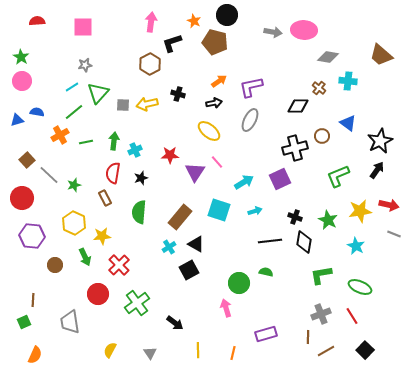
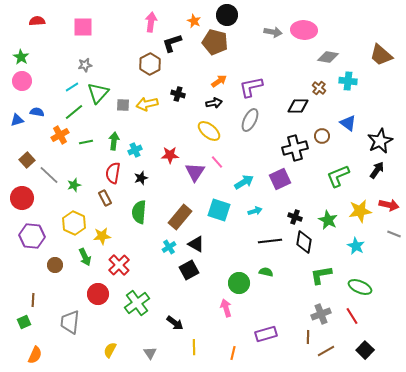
gray trapezoid at (70, 322): rotated 15 degrees clockwise
yellow line at (198, 350): moved 4 px left, 3 px up
